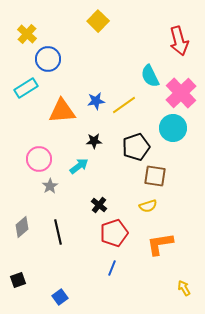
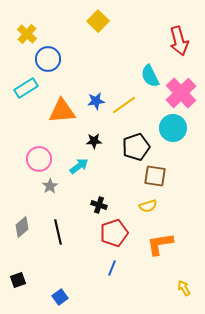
black cross: rotated 21 degrees counterclockwise
